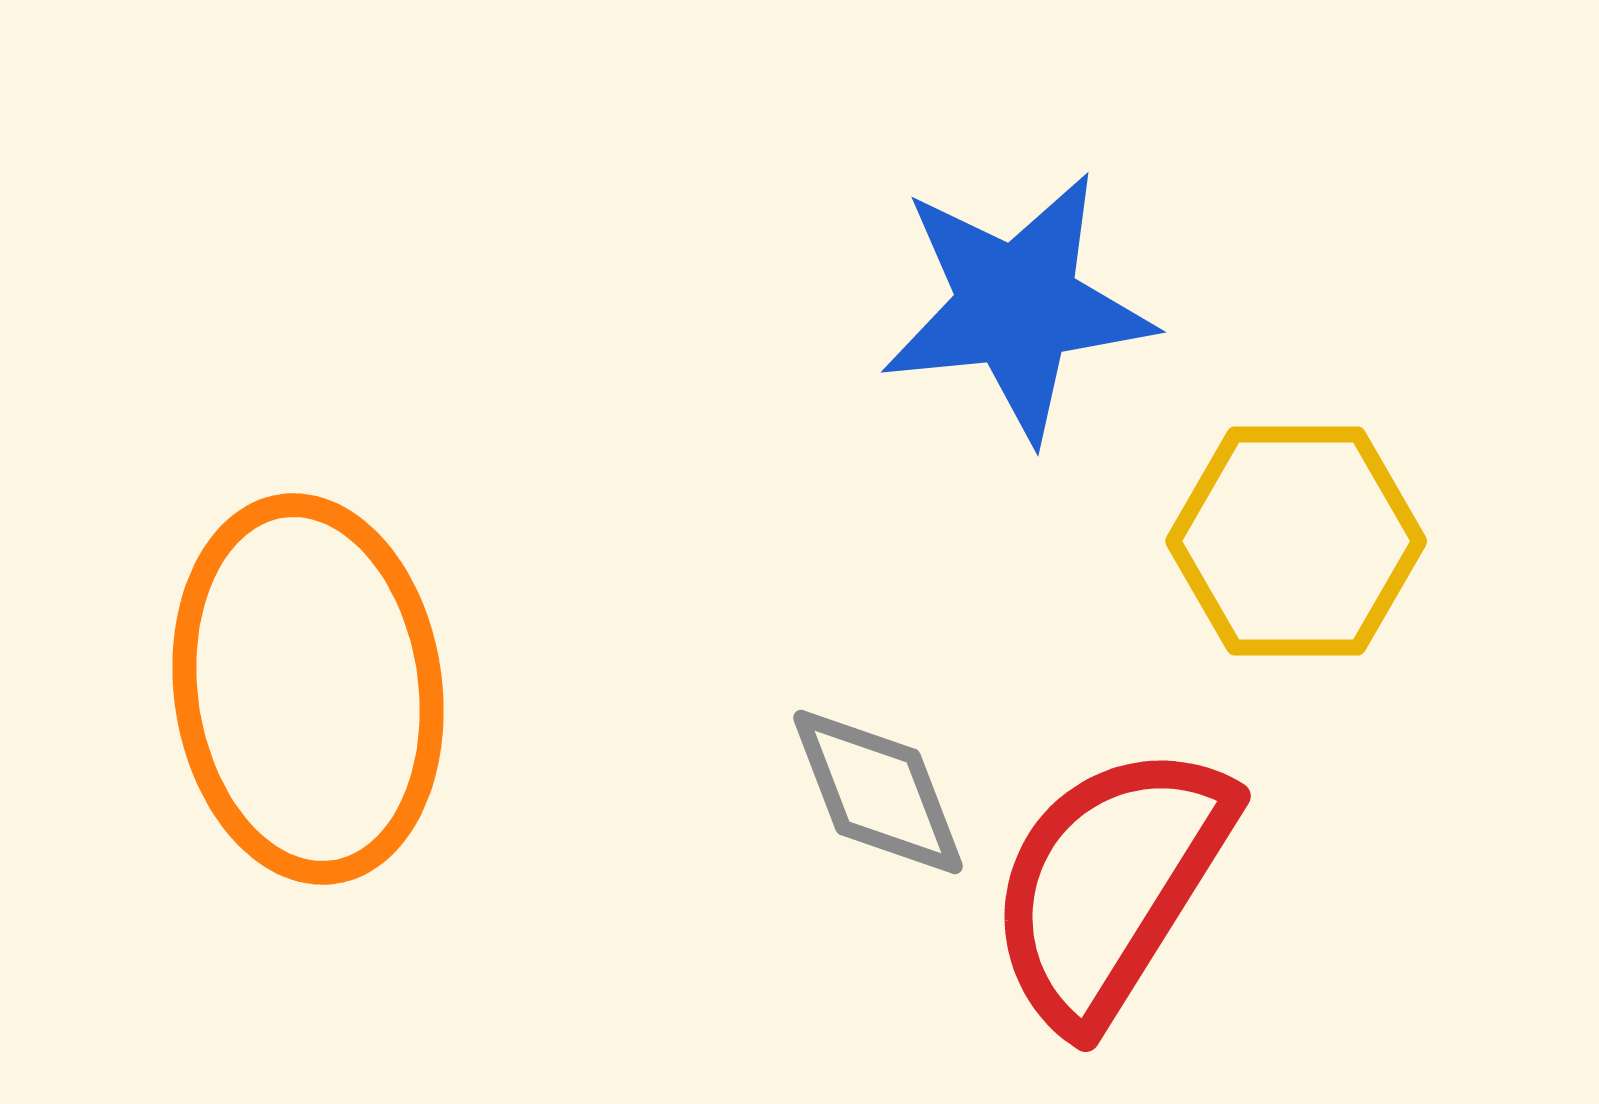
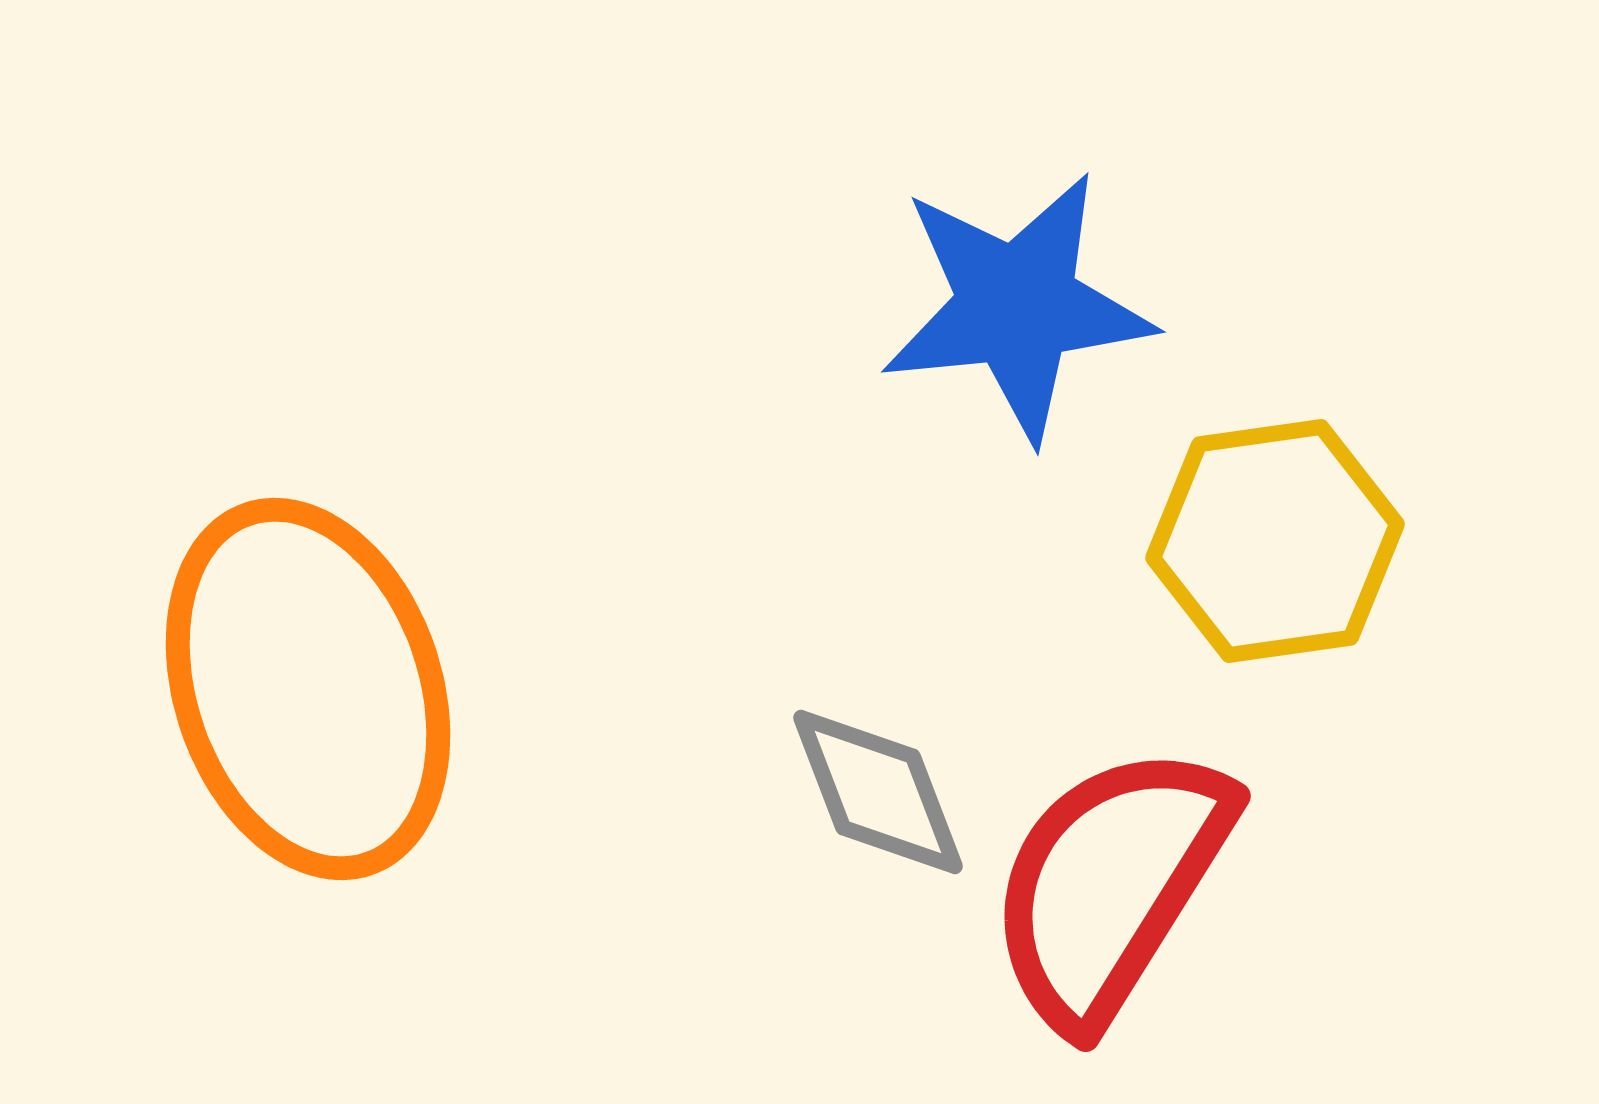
yellow hexagon: moved 21 px left; rotated 8 degrees counterclockwise
orange ellipse: rotated 11 degrees counterclockwise
